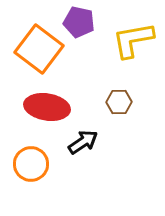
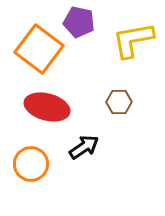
red ellipse: rotated 6 degrees clockwise
black arrow: moved 1 px right, 5 px down
